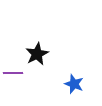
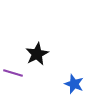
purple line: rotated 18 degrees clockwise
